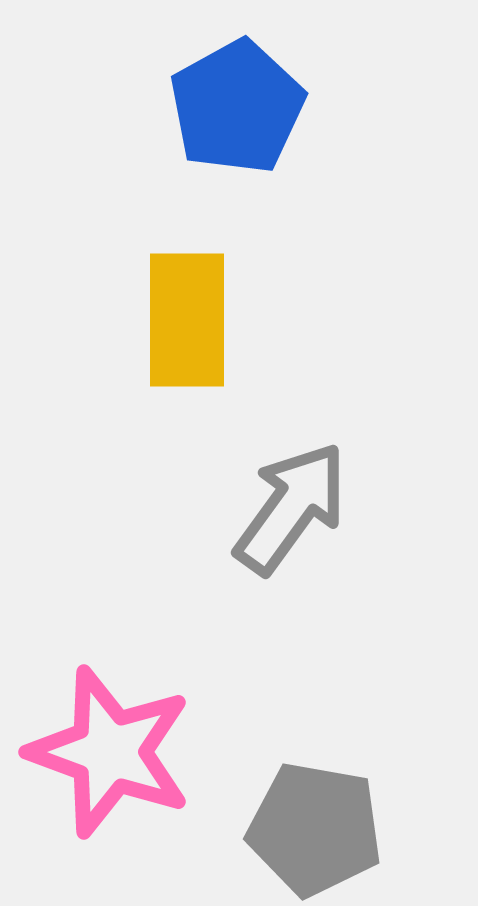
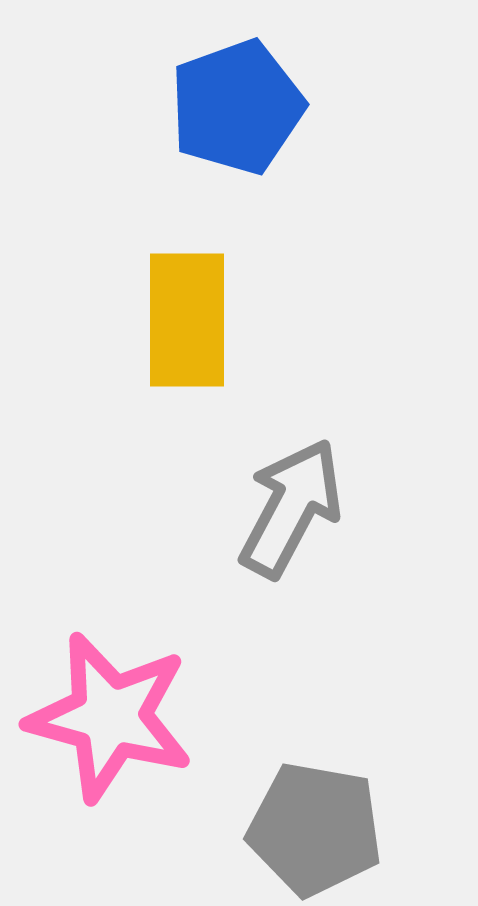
blue pentagon: rotated 9 degrees clockwise
gray arrow: rotated 8 degrees counterclockwise
pink star: moved 35 px up; rotated 5 degrees counterclockwise
